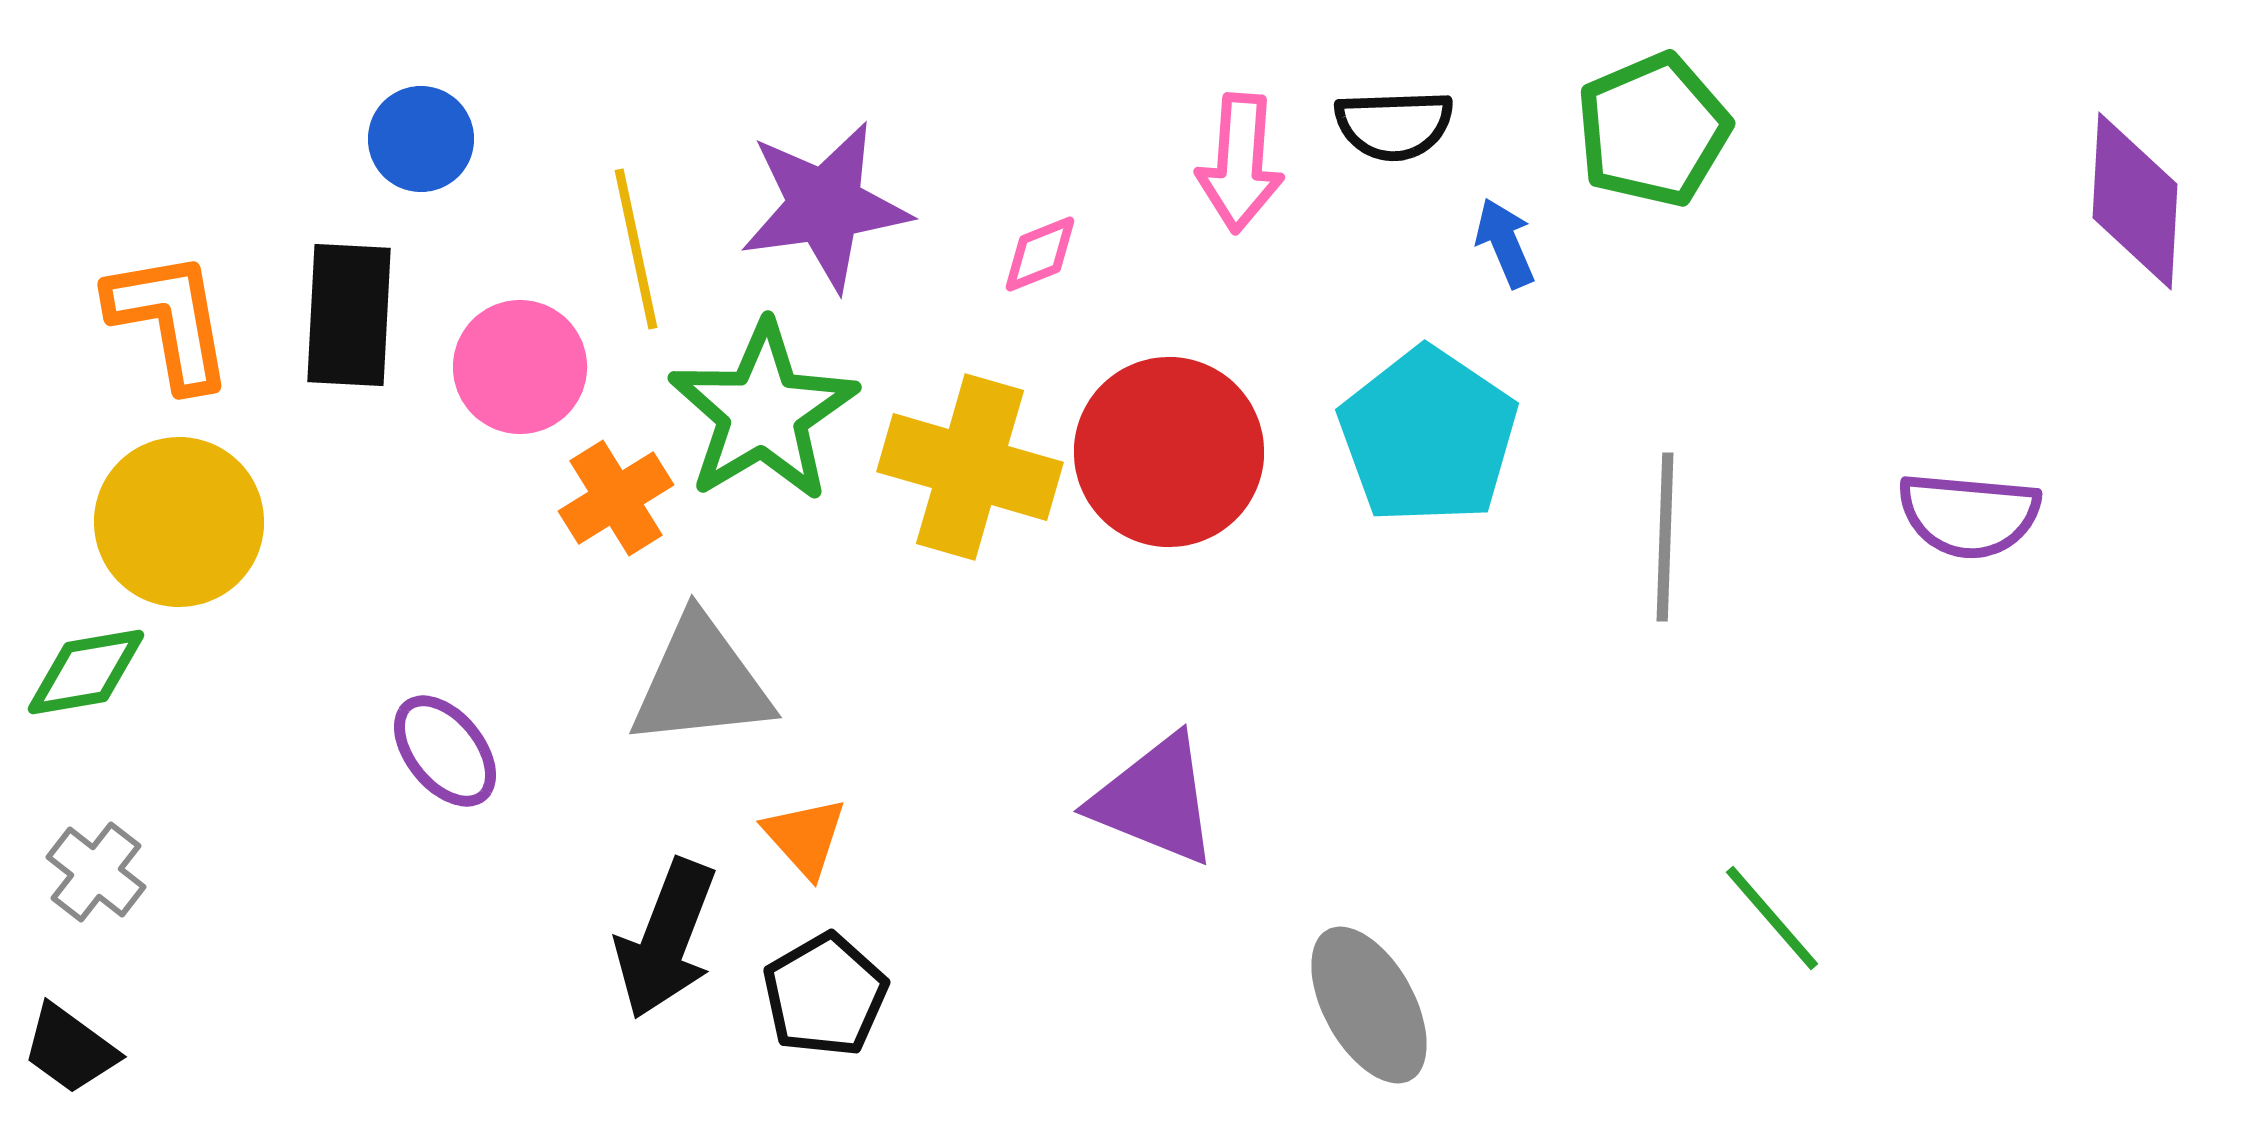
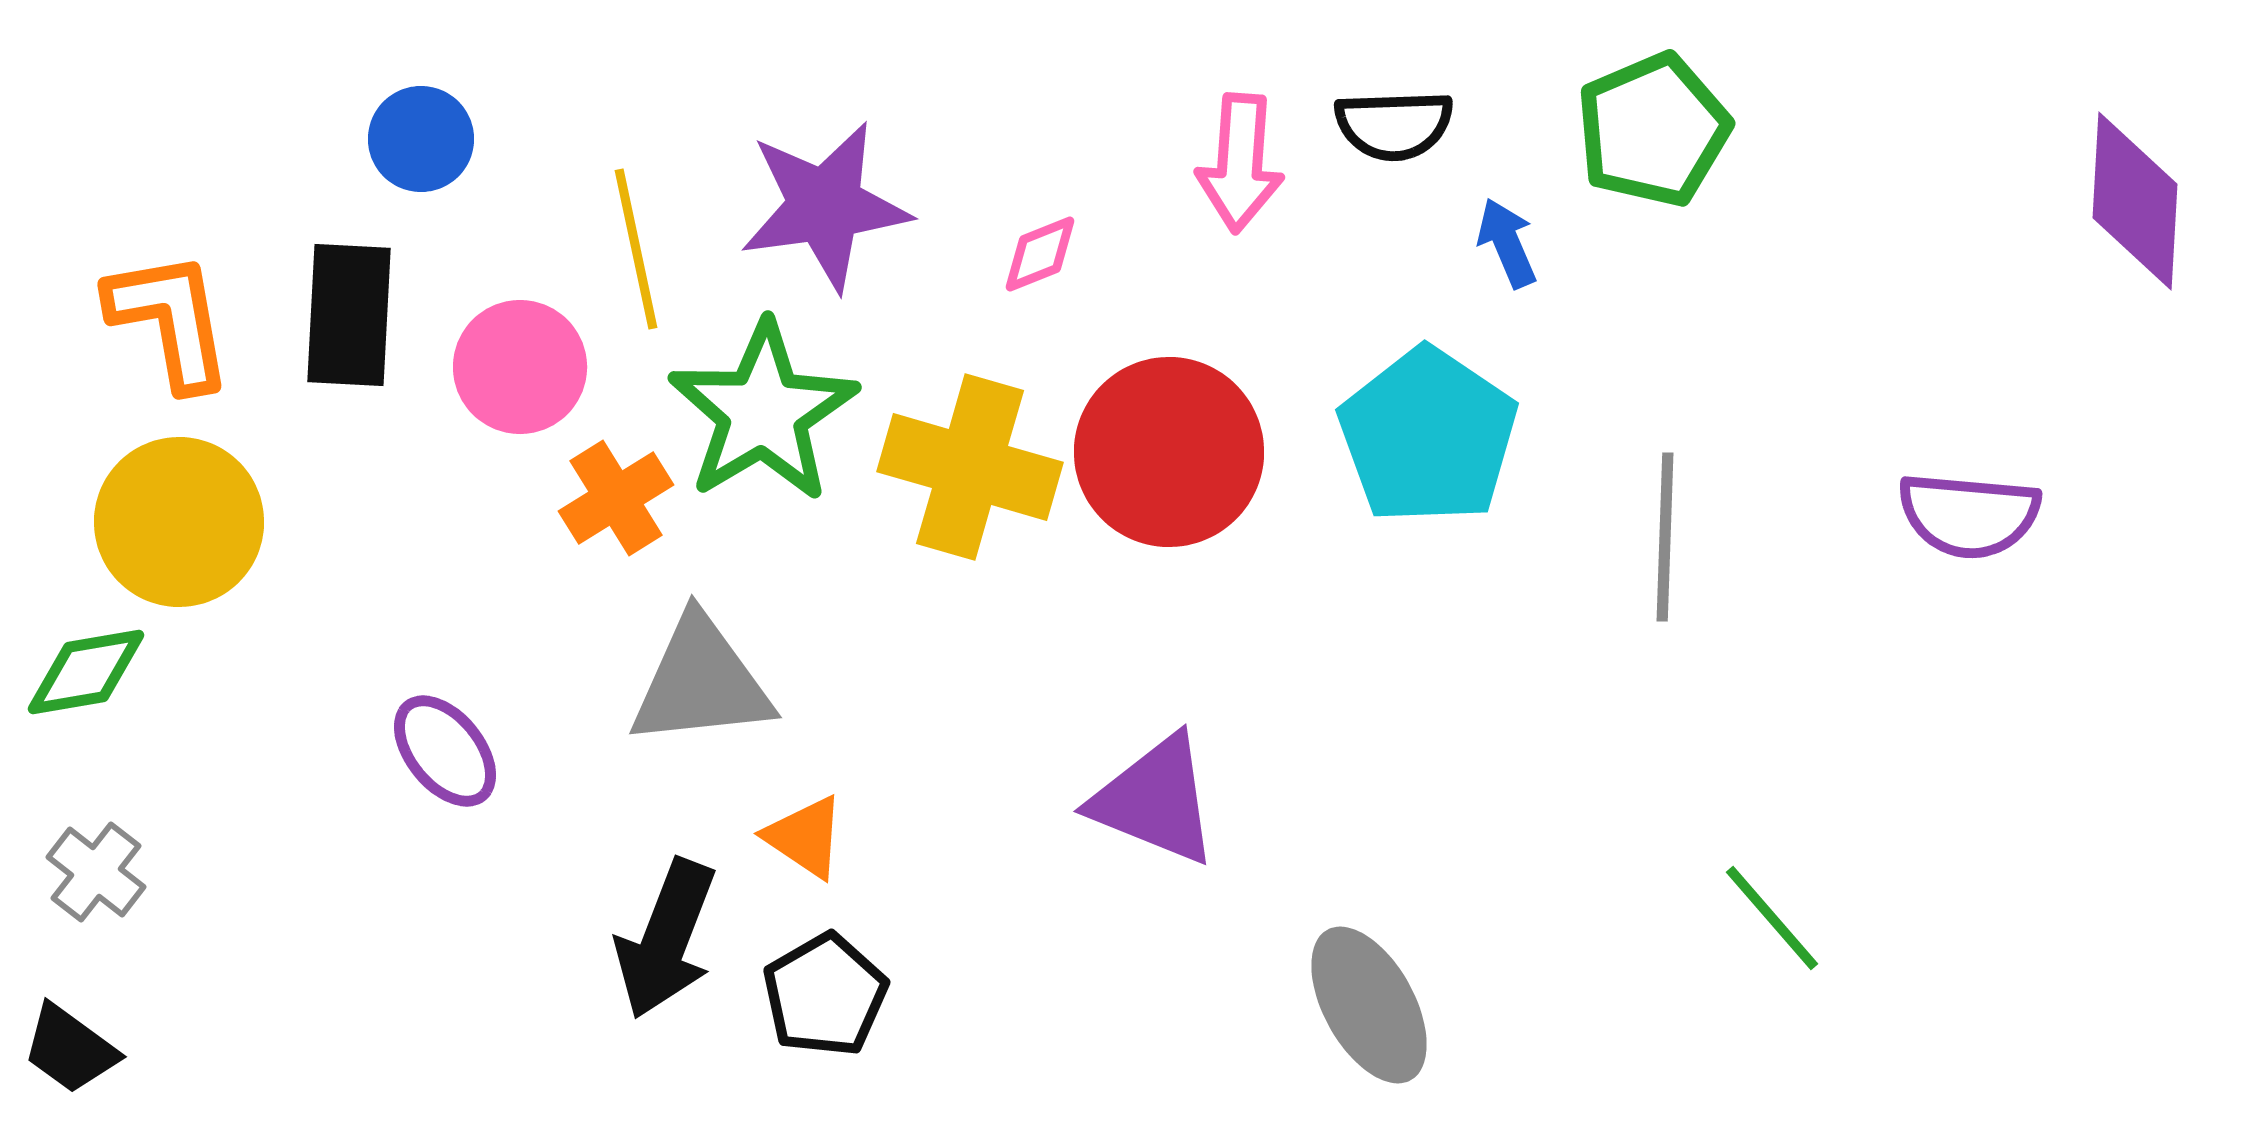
blue arrow: moved 2 px right
orange triangle: rotated 14 degrees counterclockwise
